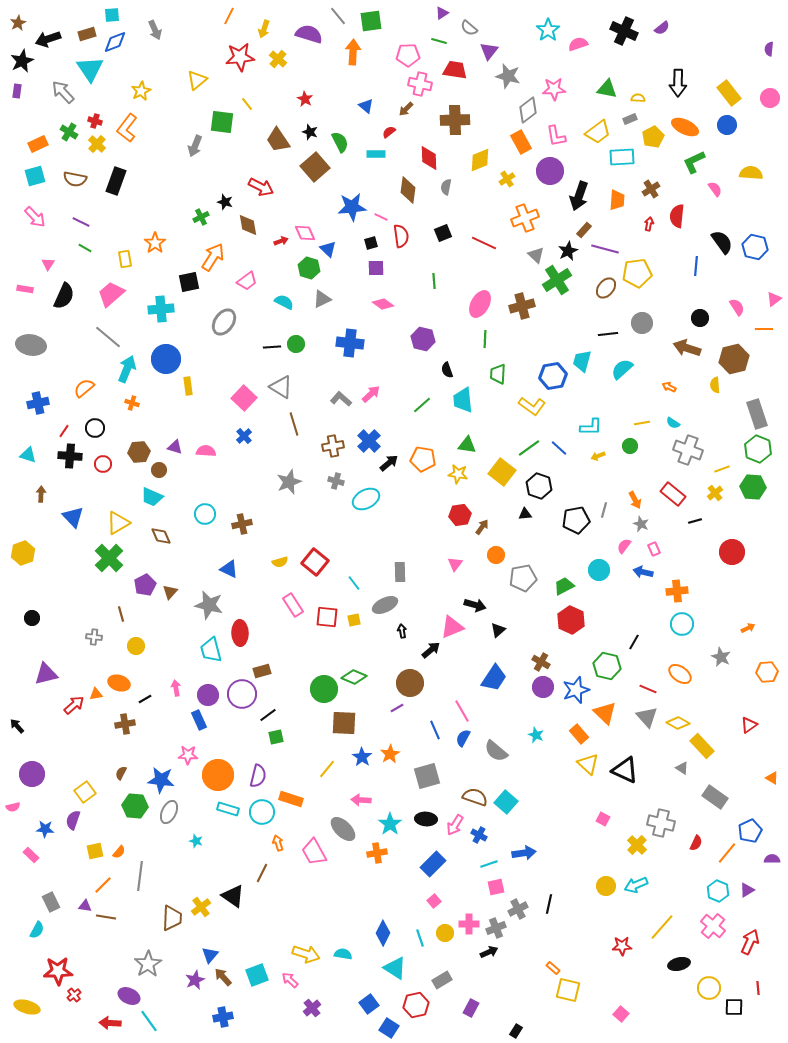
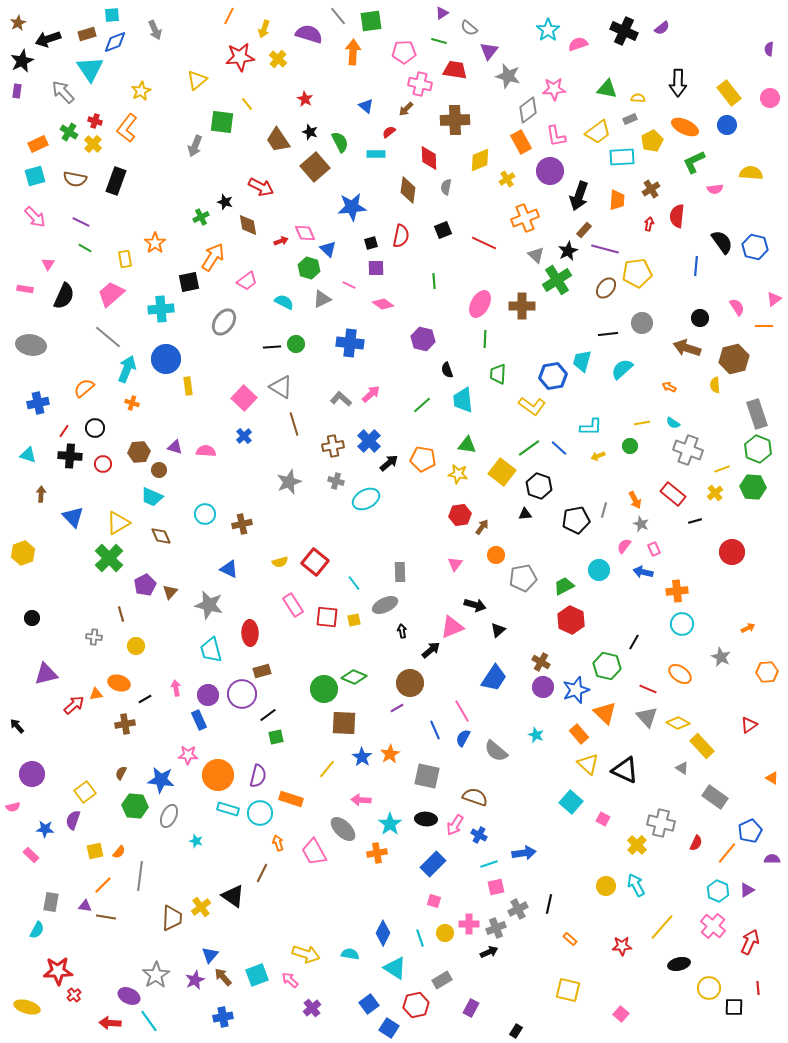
pink pentagon at (408, 55): moved 4 px left, 3 px up
yellow pentagon at (653, 137): moved 1 px left, 4 px down
yellow cross at (97, 144): moved 4 px left
pink semicircle at (715, 189): rotated 119 degrees clockwise
pink line at (381, 217): moved 32 px left, 68 px down
black square at (443, 233): moved 3 px up
red semicircle at (401, 236): rotated 20 degrees clockwise
brown cross at (522, 306): rotated 15 degrees clockwise
orange line at (764, 329): moved 3 px up
red ellipse at (240, 633): moved 10 px right
gray square at (427, 776): rotated 28 degrees clockwise
cyan square at (506, 802): moved 65 px right
gray ellipse at (169, 812): moved 4 px down
cyan circle at (262, 812): moved 2 px left, 1 px down
cyan arrow at (636, 885): rotated 85 degrees clockwise
pink square at (434, 901): rotated 32 degrees counterclockwise
gray rectangle at (51, 902): rotated 36 degrees clockwise
cyan semicircle at (343, 954): moved 7 px right
gray star at (148, 964): moved 8 px right, 11 px down
orange rectangle at (553, 968): moved 17 px right, 29 px up
